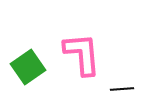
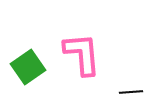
black line: moved 9 px right, 3 px down
